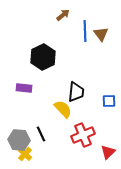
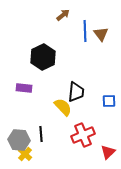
yellow semicircle: moved 2 px up
black line: rotated 21 degrees clockwise
